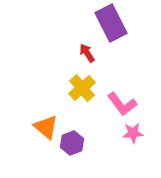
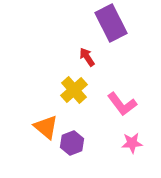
red arrow: moved 4 px down
yellow cross: moved 8 px left, 2 px down
pink star: moved 1 px left, 10 px down
